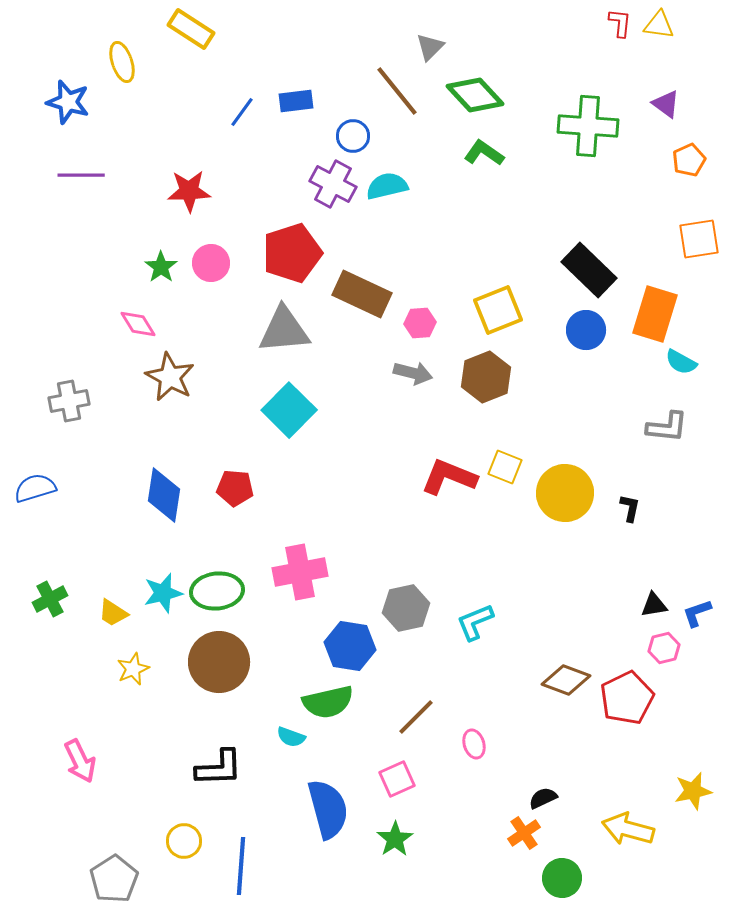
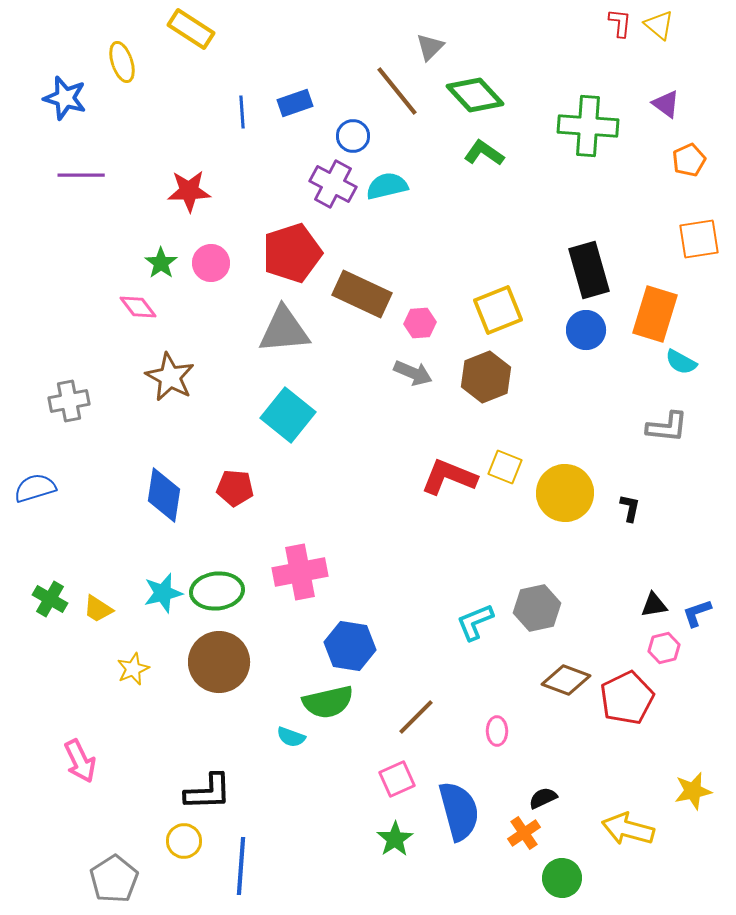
yellow triangle at (659, 25): rotated 32 degrees clockwise
blue rectangle at (296, 101): moved 1 px left, 2 px down; rotated 12 degrees counterclockwise
blue star at (68, 102): moved 3 px left, 4 px up
blue line at (242, 112): rotated 40 degrees counterclockwise
green star at (161, 267): moved 4 px up
black rectangle at (589, 270): rotated 30 degrees clockwise
pink diamond at (138, 324): moved 17 px up; rotated 6 degrees counterclockwise
gray arrow at (413, 373): rotated 9 degrees clockwise
cyan square at (289, 410): moved 1 px left, 5 px down; rotated 6 degrees counterclockwise
green cross at (50, 599): rotated 32 degrees counterclockwise
gray hexagon at (406, 608): moved 131 px right
yellow trapezoid at (113, 613): moved 15 px left, 4 px up
pink ellipse at (474, 744): moved 23 px right, 13 px up; rotated 16 degrees clockwise
black L-shape at (219, 768): moved 11 px left, 24 px down
blue semicircle at (328, 809): moved 131 px right, 2 px down
